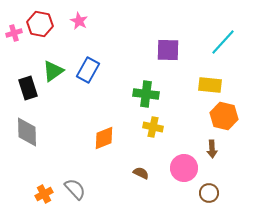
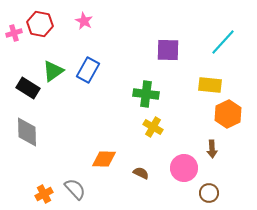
pink star: moved 5 px right
black rectangle: rotated 40 degrees counterclockwise
orange hexagon: moved 4 px right, 2 px up; rotated 20 degrees clockwise
yellow cross: rotated 18 degrees clockwise
orange diamond: moved 21 px down; rotated 25 degrees clockwise
